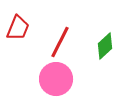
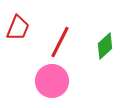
pink circle: moved 4 px left, 2 px down
